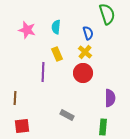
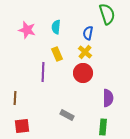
blue semicircle: rotated 152 degrees counterclockwise
purple semicircle: moved 2 px left
